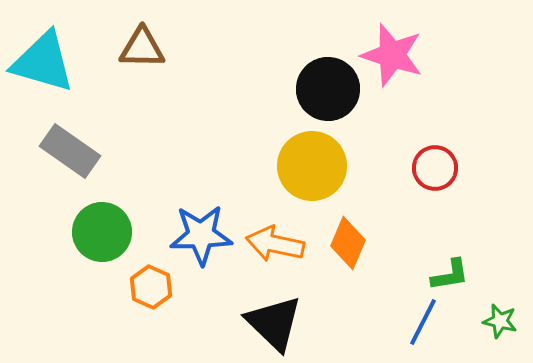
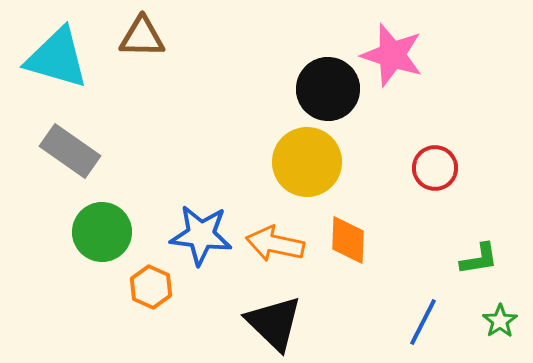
brown triangle: moved 11 px up
cyan triangle: moved 14 px right, 4 px up
yellow circle: moved 5 px left, 4 px up
blue star: rotated 8 degrees clockwise
orange diamond: moved 3 px up; rotated 21 degrees counterclockwise
green L-shape: moved 29 px right, 16 px up
green star: rotated 24 degrees clockwise
